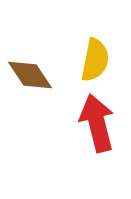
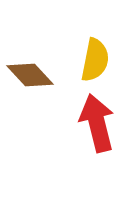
brown diamond: rotated 9 degrees counterclockwise
